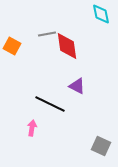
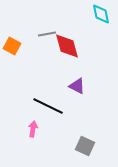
red diamond: rotated 8 degrees counterclockwise
black line: moved 2 px left, 2 px down
pink arrow: moved 1 px right, 1 px down
gray square: moved 16 px left
